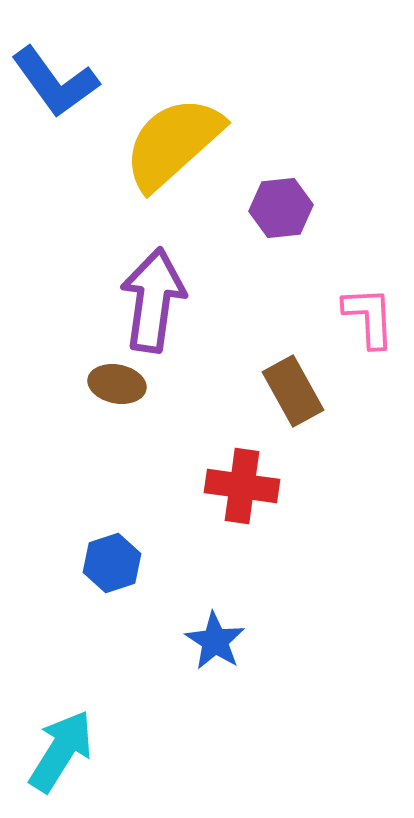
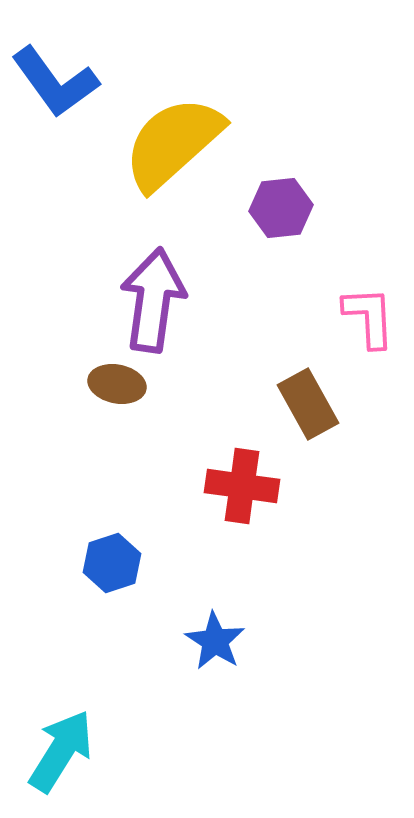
brown rectangle: moved 15 px right, 13 px down
